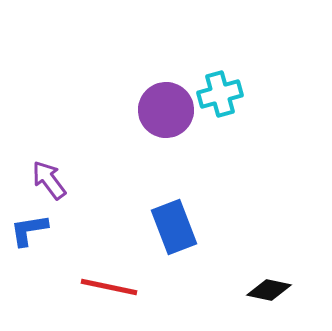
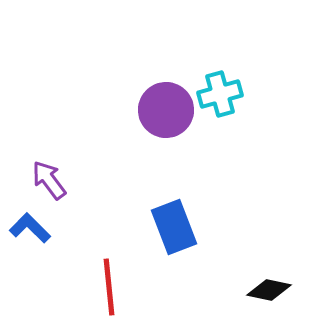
blue L-shape: moved 1 px right, 2 px up; rotated 54 degrees clockwise
red line: rotated 72 degrees clockwise
